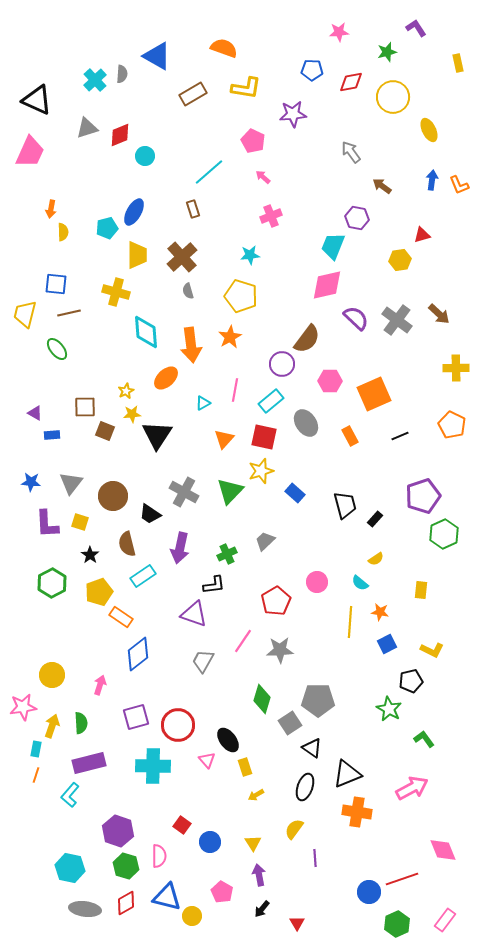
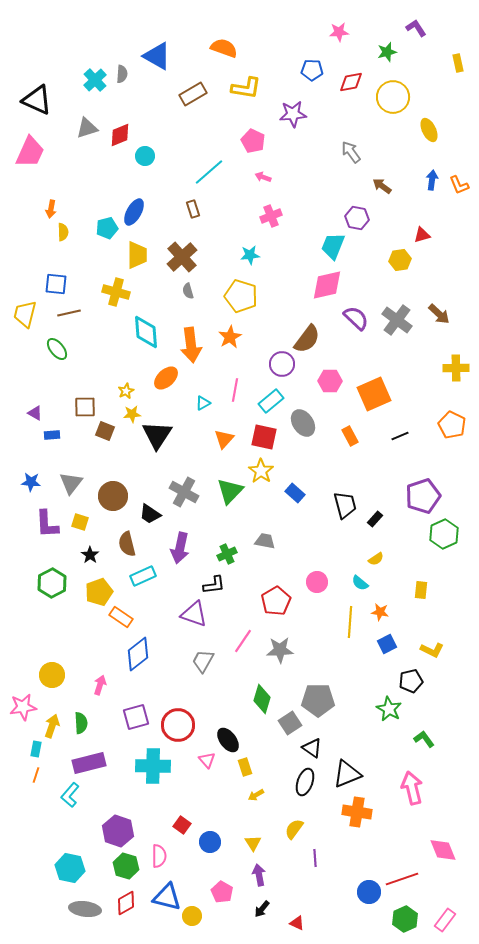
pink arrow at (263, 177): rotated 21 degrees counterclockwise
gray ellipse at (306, 423): moved 3 px left
yellow star at (261, 471): rotated 20 degrees counterclockwise
gray trapezoid at (265, 541): rotated 55 degrees clockwise
cyan rectangle at (143, 576): rotated 10 degrees clockwise
black ellipse at (305, 787): moved 5 px up
pink arrow at (412, 788): rotated 76 degrees counterclockwise
red triangle at (297, 923): rotated 35 degrees counterclockwise
green hexagon at (397, 924): moved 8 px right, 5 px up
